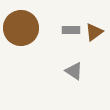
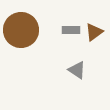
brown circle: moved 2 px down
gray triangle: moved 3 px right, 1 px up
